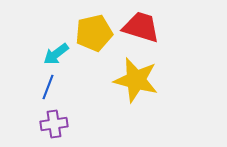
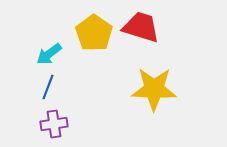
yellow pentagon: rotated 24 degrees counterclockwise
cyan arrow: moved 7 px left
yellow star: moved 18 px right, 9 px down; rotated 12 degrees counterclockwise
